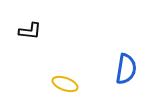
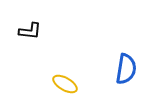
yellow ellipse: rotated 10 degrees clockwise
